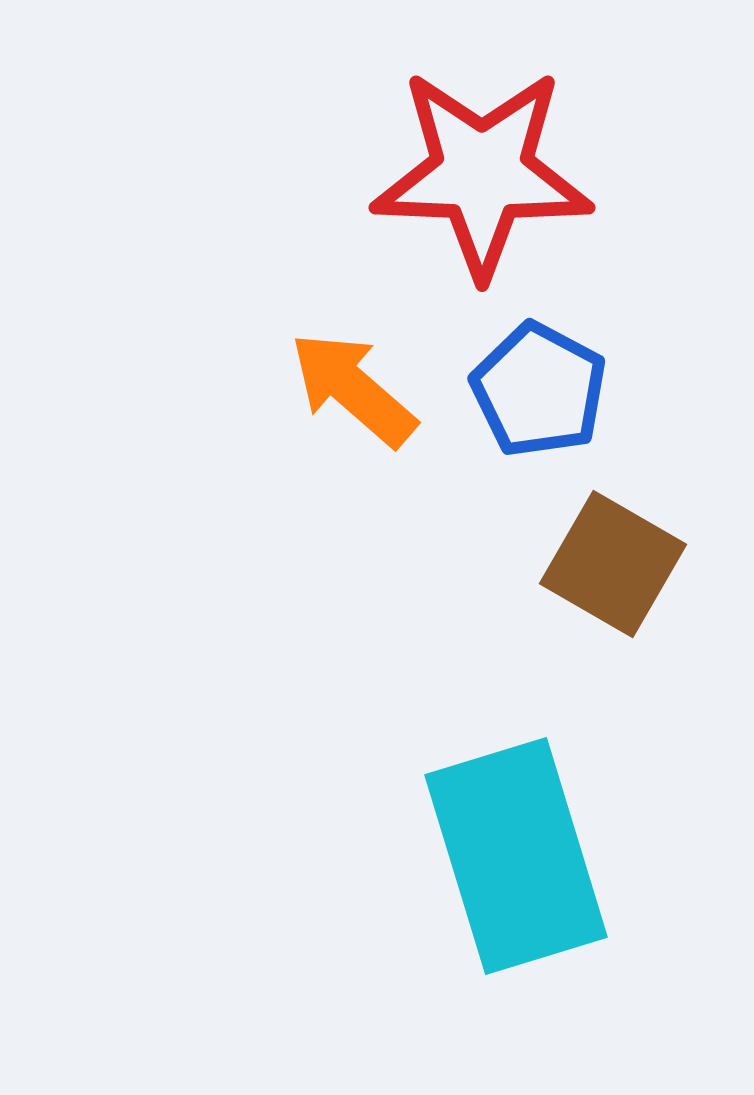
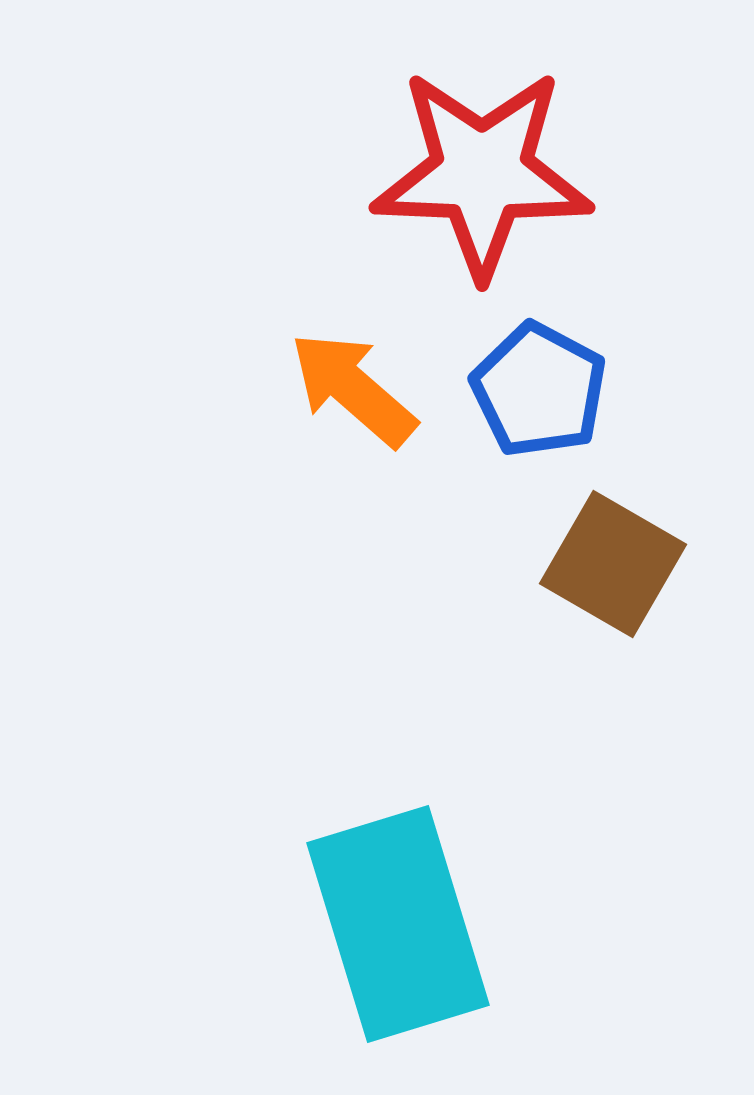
cyan rectangle: moved 118 px left, 68 px down
